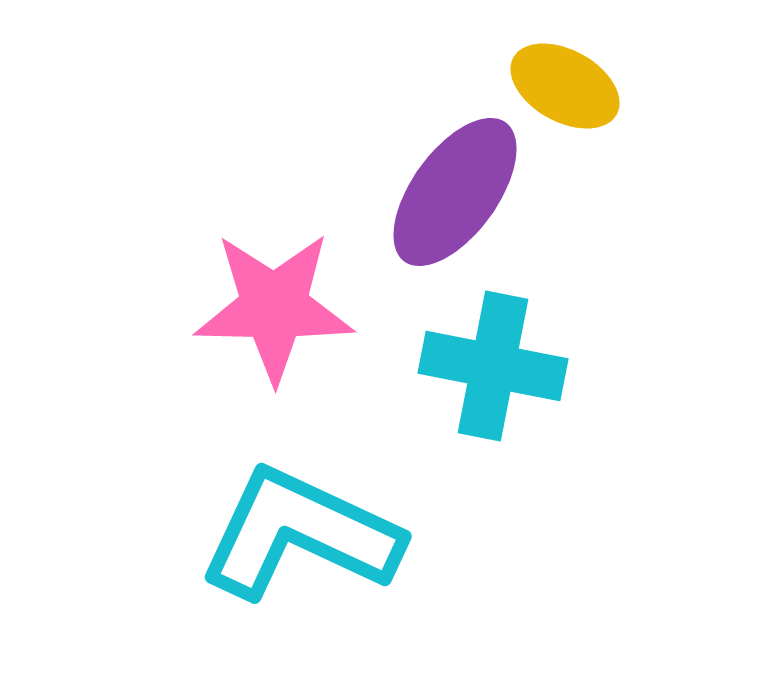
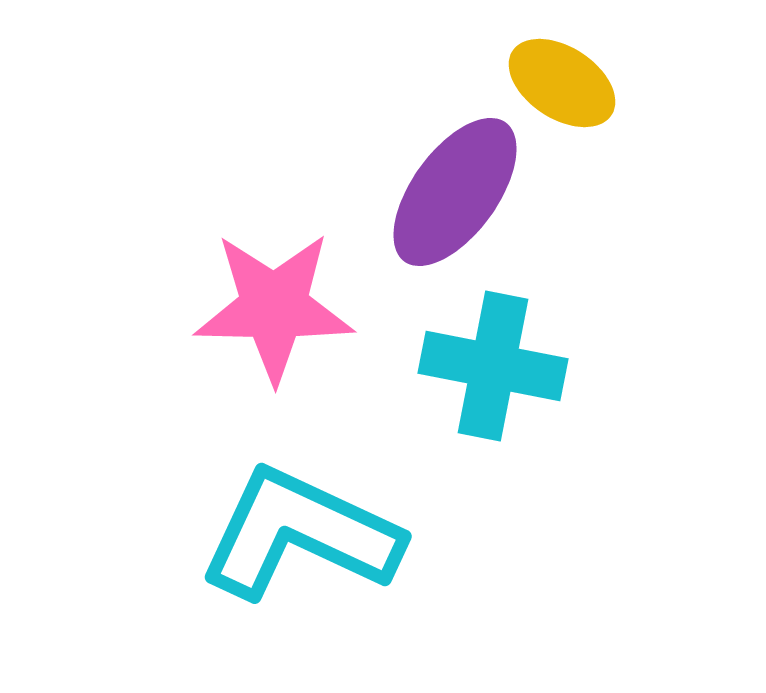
yellow ellipse: moved 3 px left, 3 px up; rotated 4 degrees clockwise
